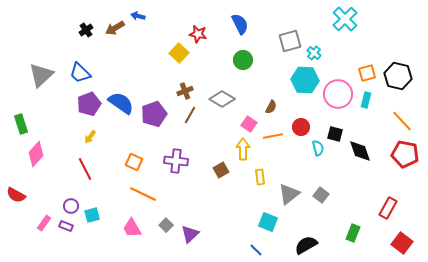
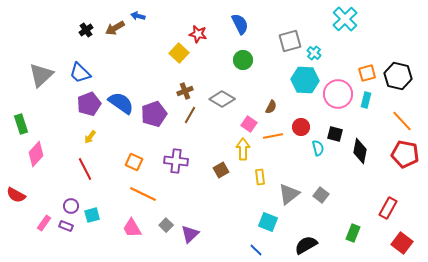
black diamond at (360, 151): rotated 30 degrees clockwise
